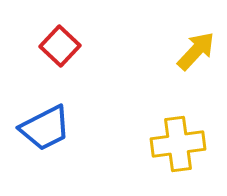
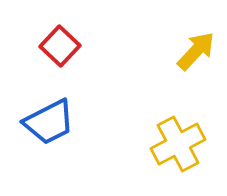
blue trapezoid: moved 4 px right, 6 px up
yellow cross: rotated 20 degrees counterclockwise
